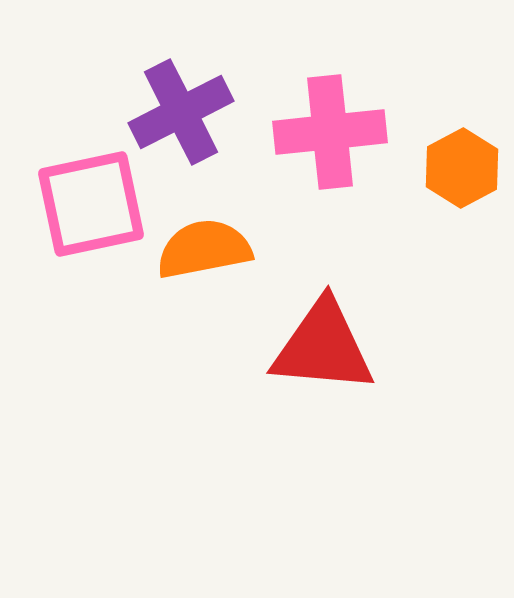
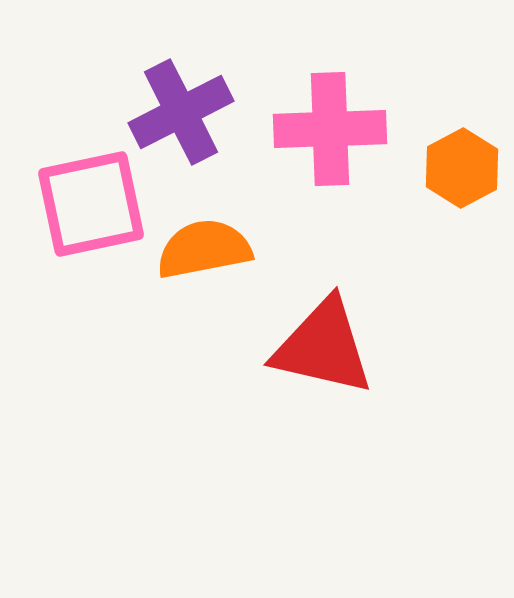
pink cross: moved 3 px up; rotated 4 degrees clockwise
red triangle: rotated 8 degrees clockwise
